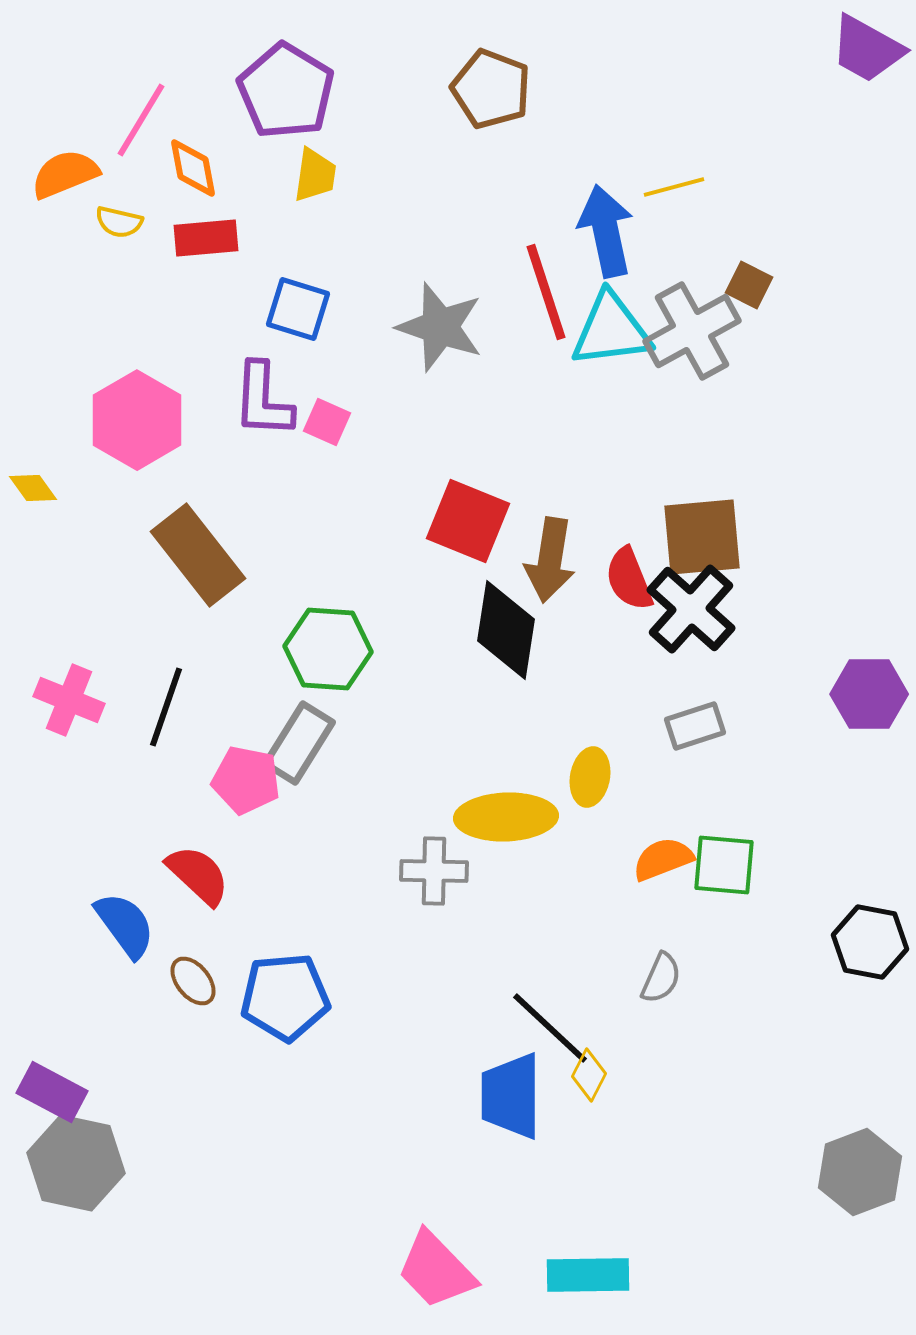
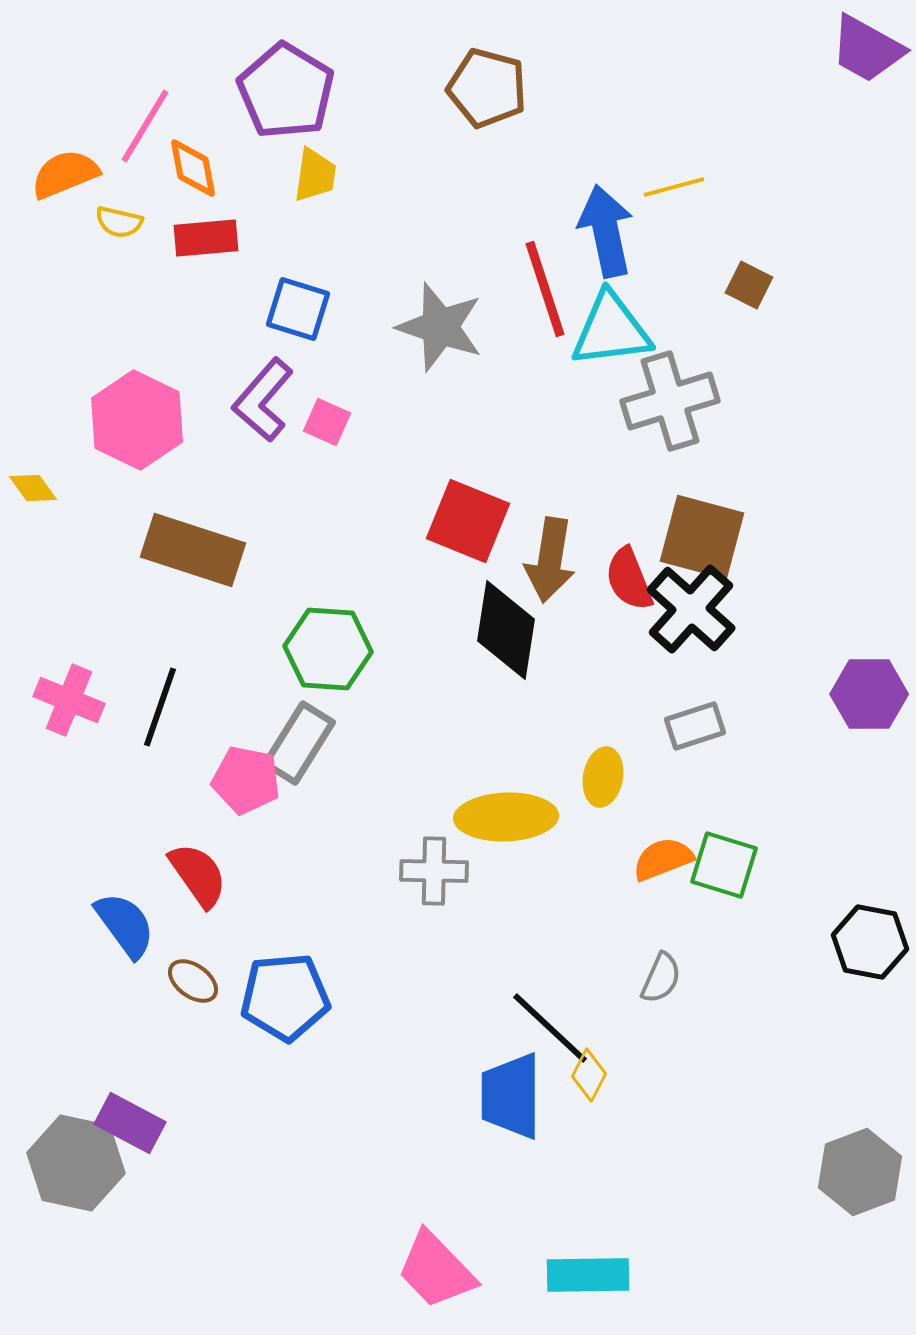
brown pentagon at (491, 89): moved 4 px left, 1 px up; rotated 6 degrees counterclockwise
pink line at (141, 120): moved 4 px right, 6 px down
red line at (546, 292): moved 1 px left, 3 px up
gray cross at (692, 331): moved 22 px left, 70 px down; rotated 12 degrees clockwise
purple L-shape at (263, 400): rotated 38 degrees clockwise
pink hexagon at (137, 420): rotated 4 degrees counterclockwise
brown square at (702, 537): rotated 20 degrees clockwise
brown rectangle at (198, 555): moved 5 px left, 5 px up; rotated 34 degrees counterclockwise
black line at (166, 707): moved 6 px left
yellow ellipse at (590, 777): moved 13 px right
green square at (724, 865): rotated 12 degrees clockwise
red semicircle at (198, 875): rotated 12 degrees clockwise
brown ellipse at (193, 981): rotated 15 degrees counterclockwise
purple rectangle at (52, 1092): moved 78 px right, 31 px down
